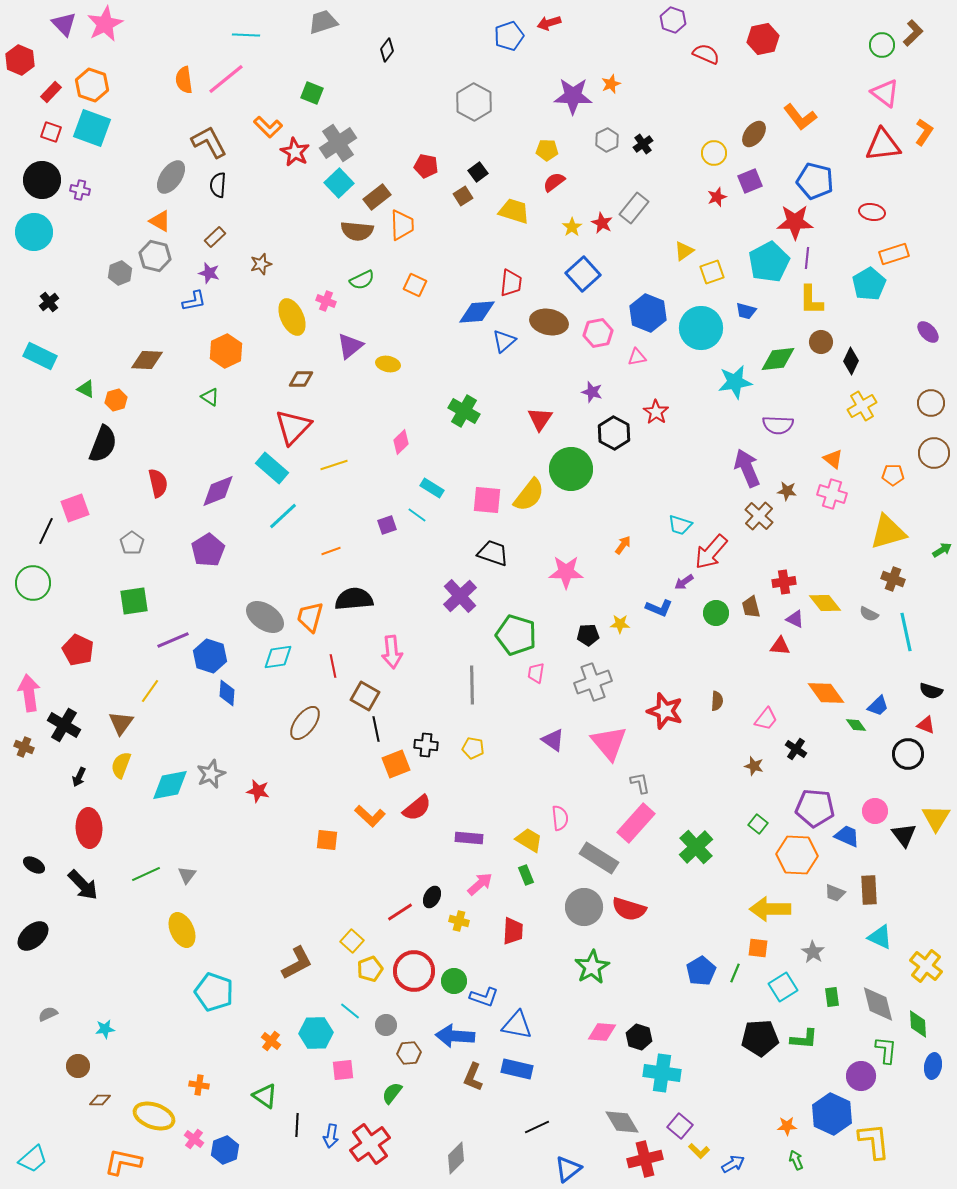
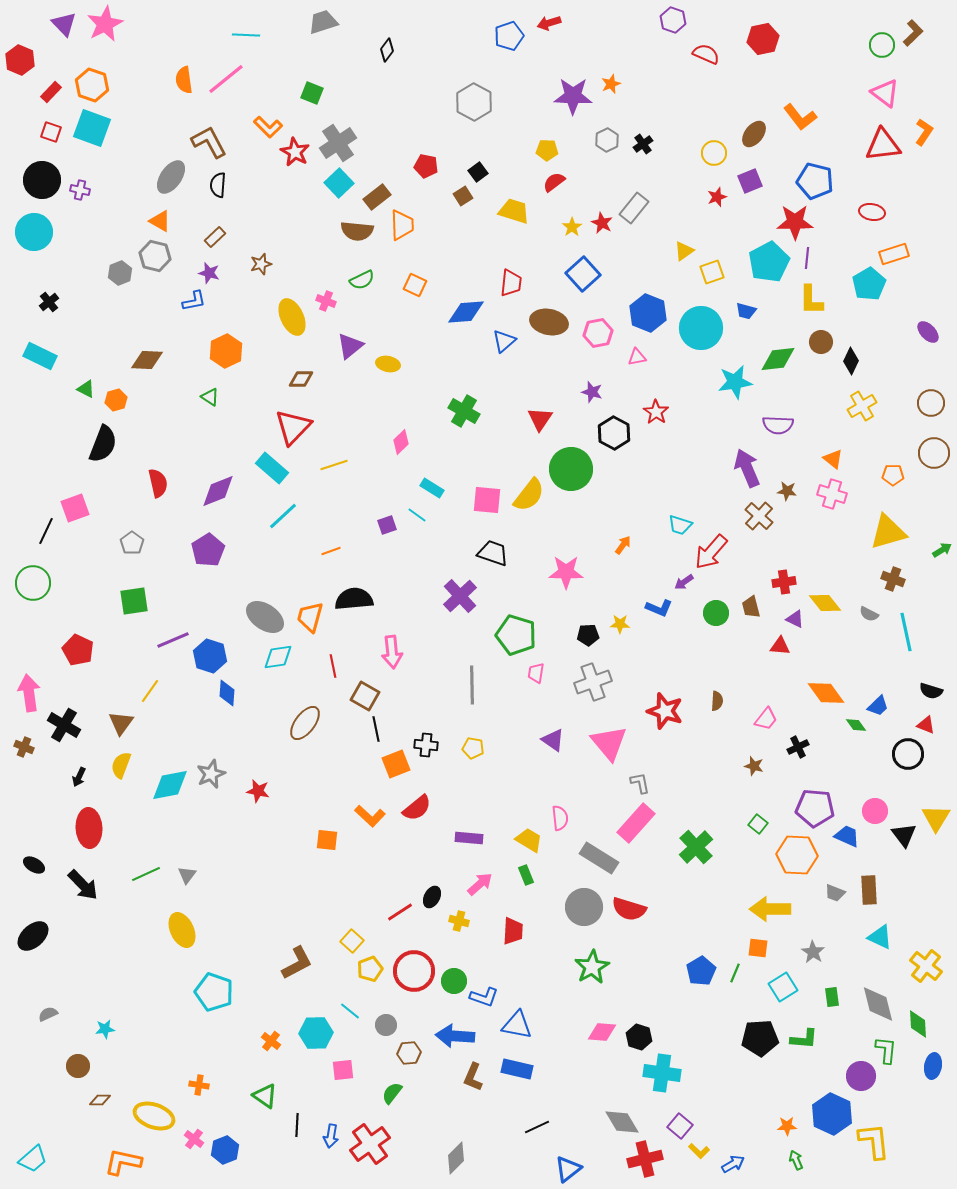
blue diamond at (477, 312): moved 11 px left
black cross at (796, 749): moved 2 px right, 2 px up; rotated 30 degrees clockwise
